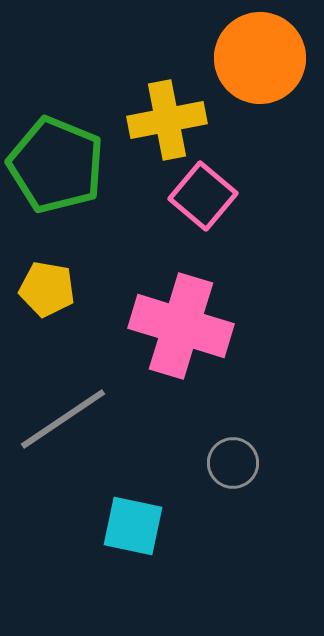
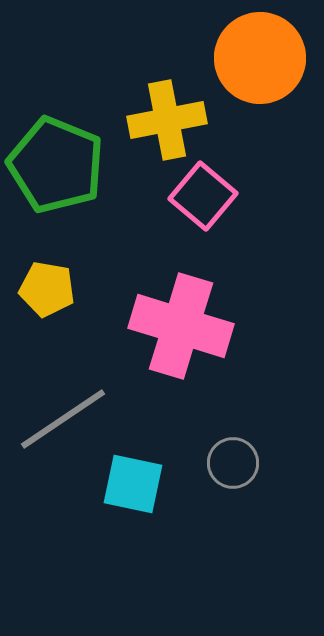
cyan square: moved 42 px up
